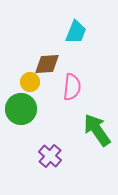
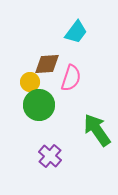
cyan trapezoid: rotated 15 degrees clockwise
pink semicircle: moved 1 px left, 9 px up; rotated 12 degrees clockwise
green circle: moved 18 px right, 4 px up
